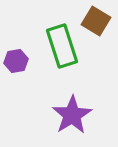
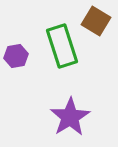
purple hexagon: moved 5 px up
purple star: moved 2 px left, 2 px down
